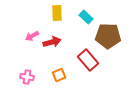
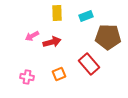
cyan rectangle: moved 1 px up; rotated 64 degrees counterclockwise
brown pentagon: moved 1 px down
red rectangle: moved 1 px right, 4 px down
orange square: moved 1 px up
